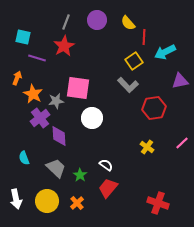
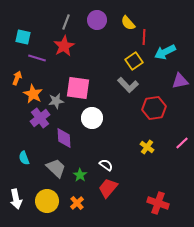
purple diamond: moved 5 px right, 2 px down
